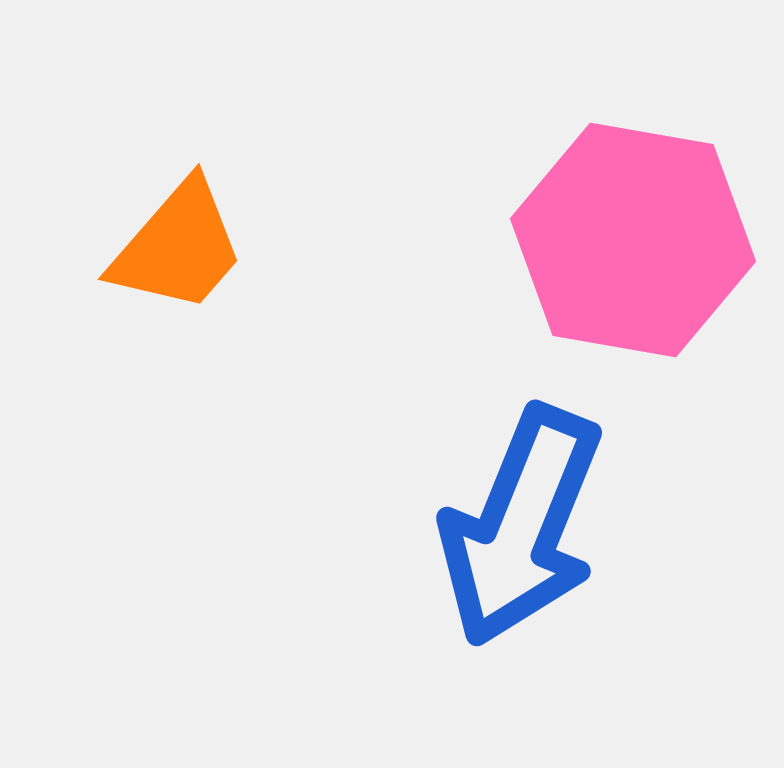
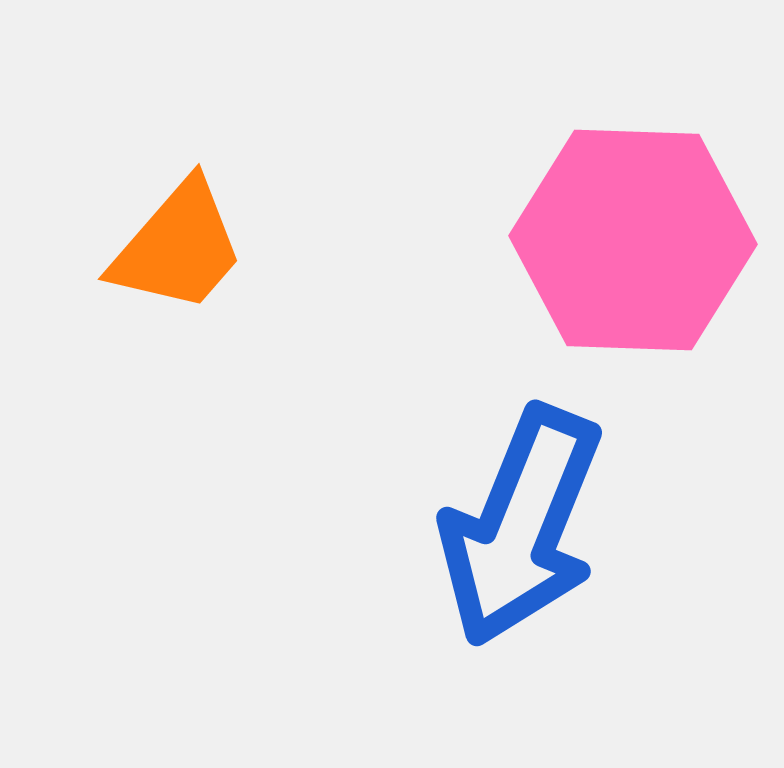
pink hexagon: rotated 8 degrees counterclockwise
